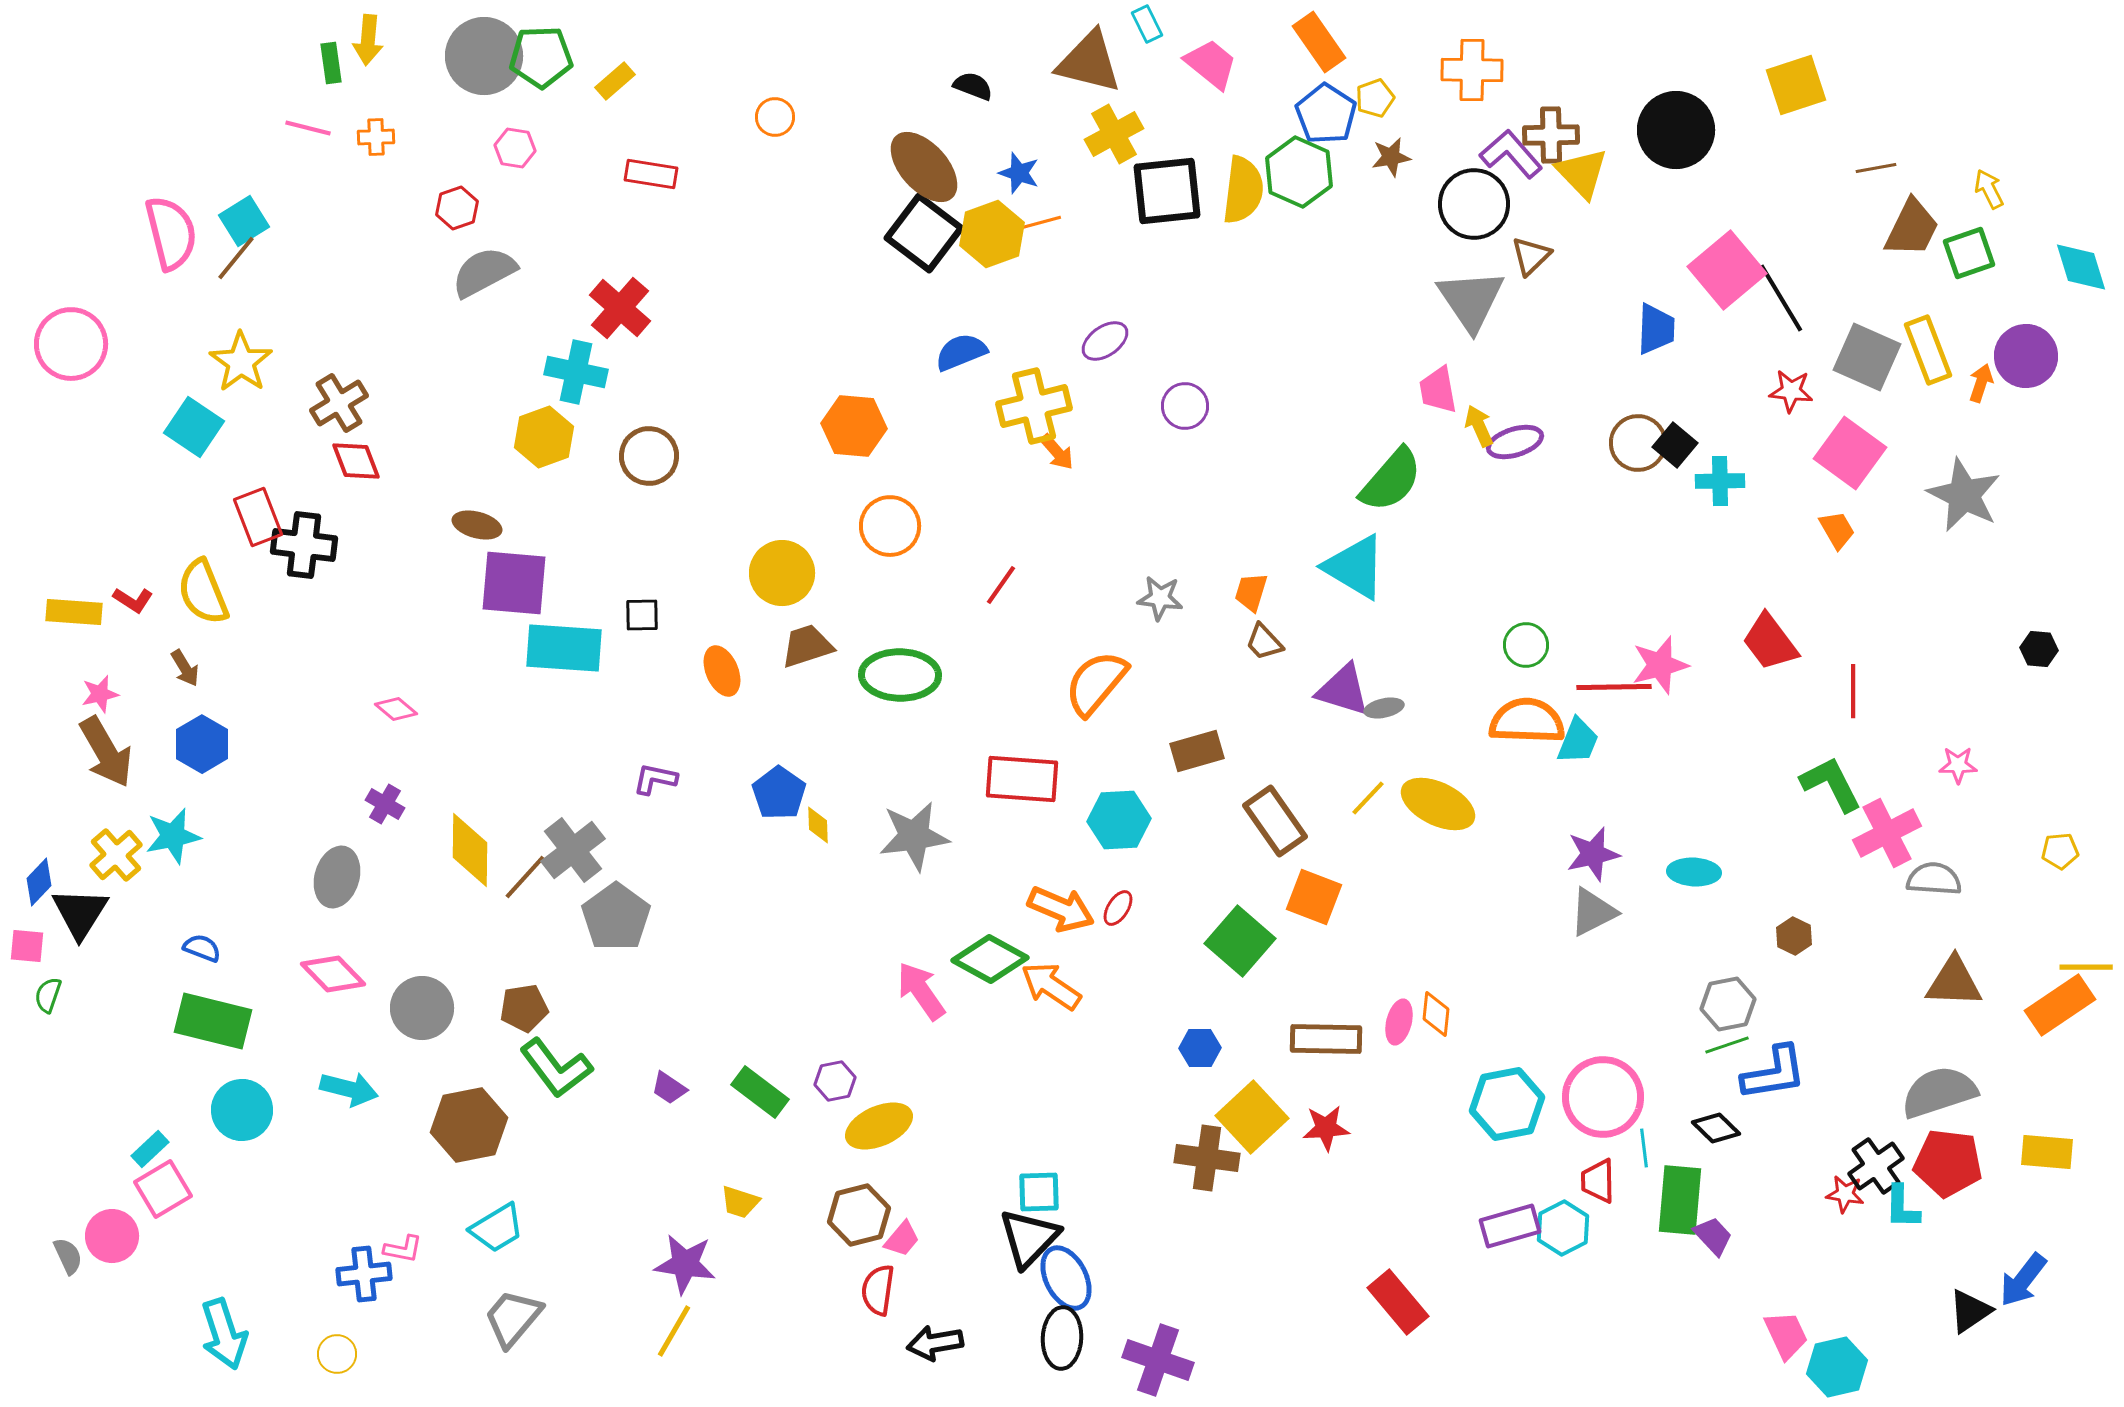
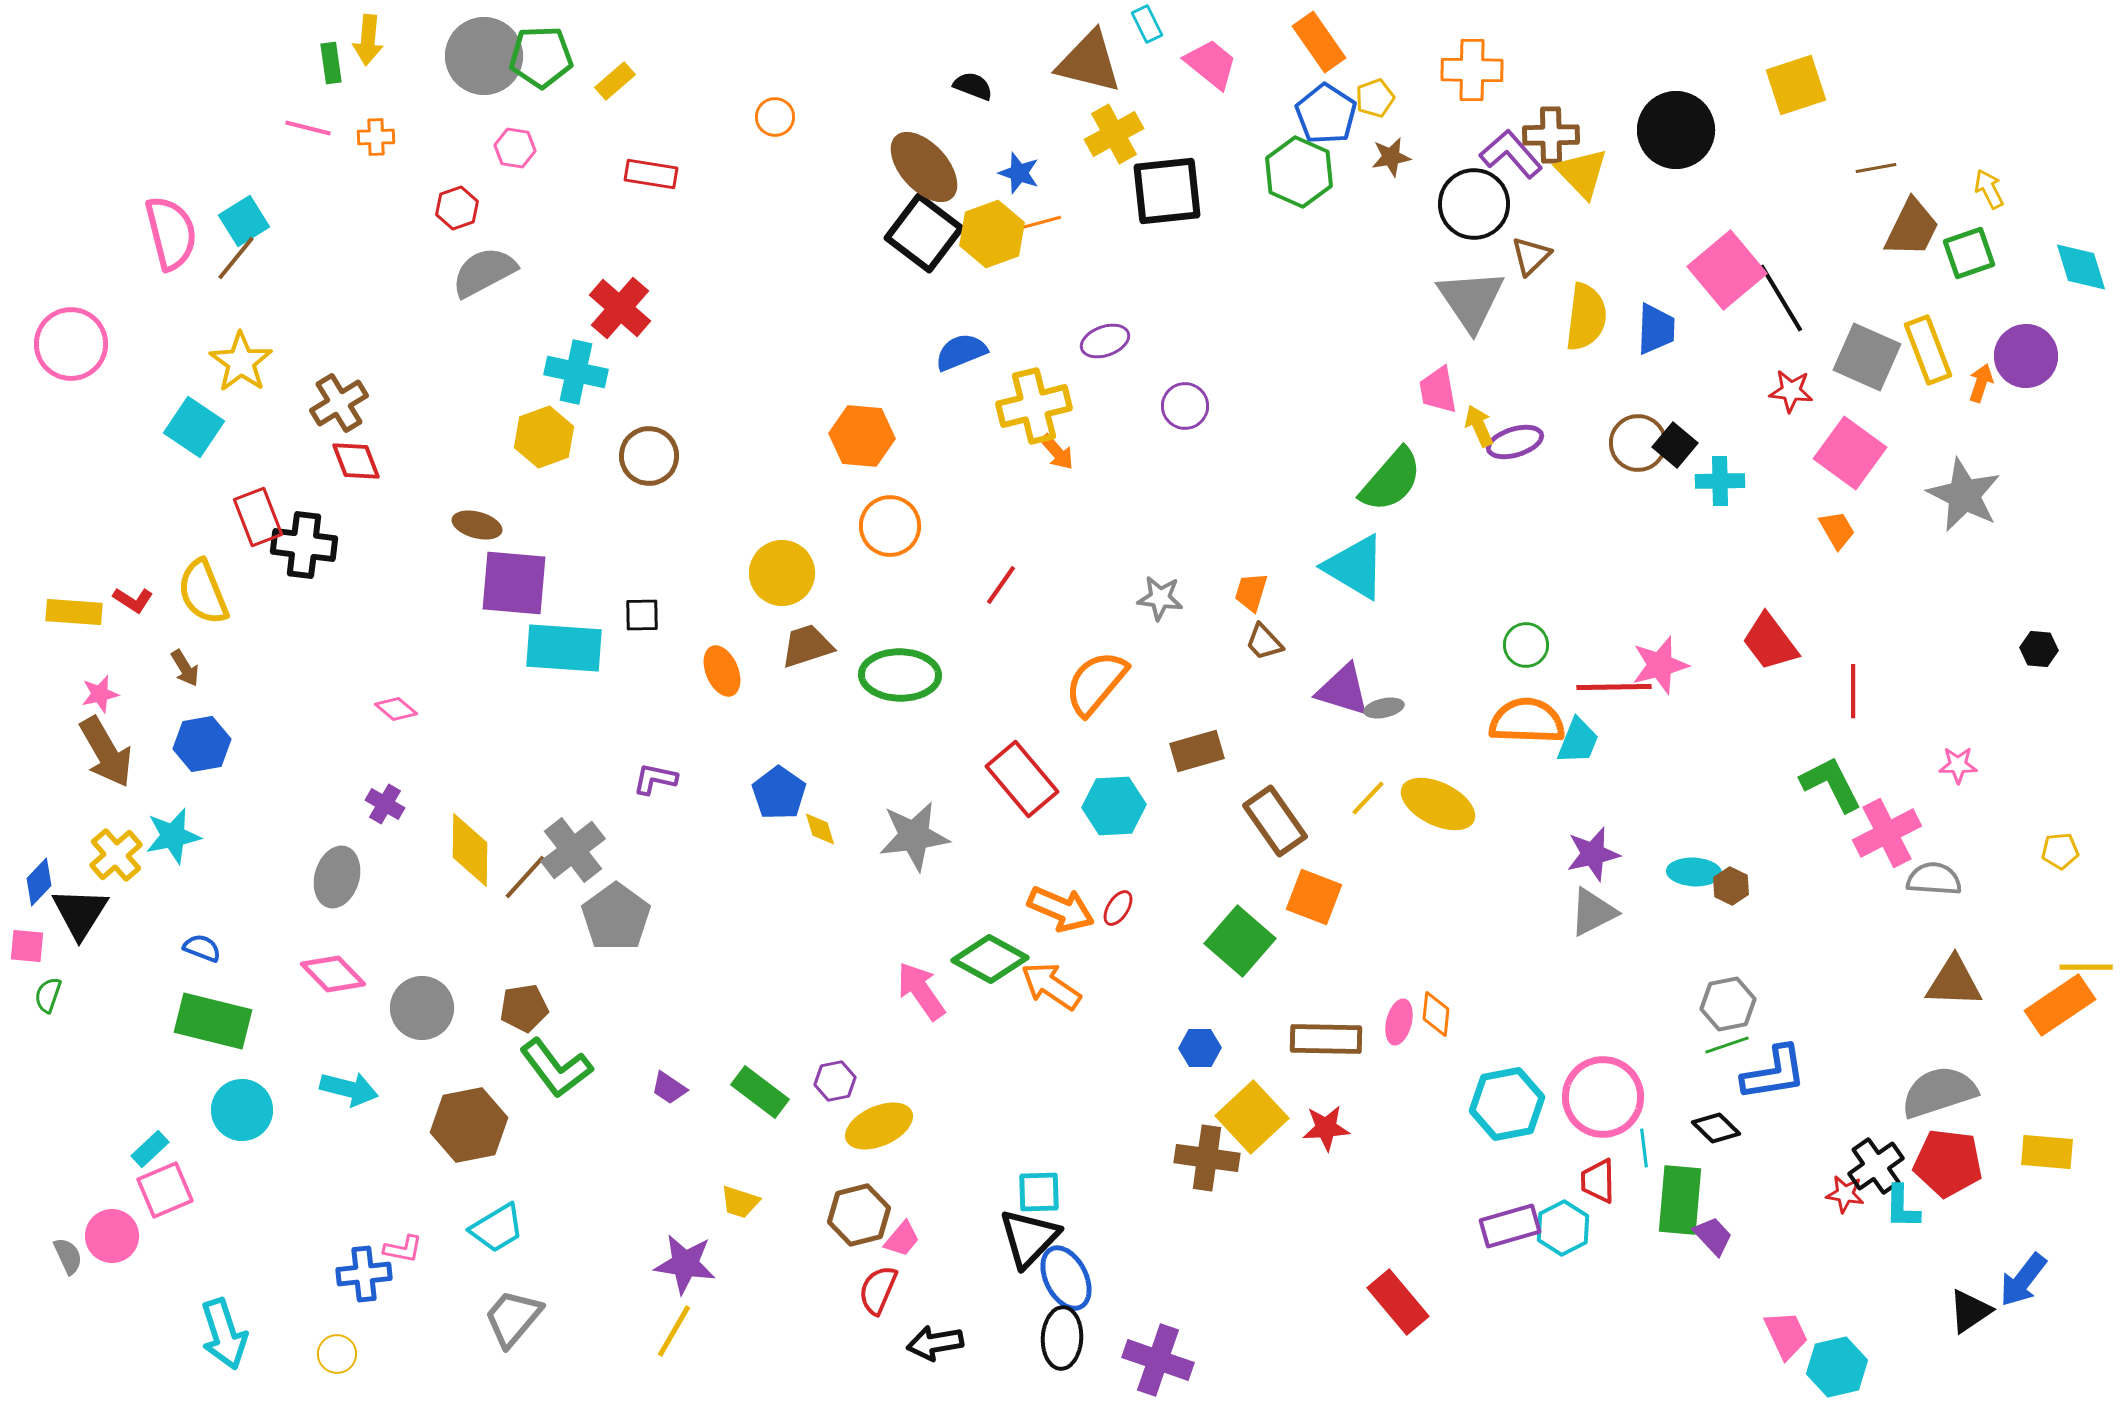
yellow semicircle at (1243, 190): moved 343 px right, 127 px down
purple ellipse at (1105, 341): rotated 15 degrees clockwise
orange hexagon at (854, 426): moved 8 px right, 10 px down
blue hexagon at (202, 744): rotated 20 degrees clockwise
red rectangle at (1022, 779): rotated 46 degrees clockwise
cyan hexagon at (1119, 820): moved 5 px left, 14 px up
yellow diamond at (818, 825): moved 2 px right, 4 px down; rotated 15 degrees counterclockwise
brown hexagon at (1794, 936): moved 63 px left, 50 px up
pink square at (163, 1189): moved 2 px right, 1 px down; rotated 8 degrees clockwise
red semicircle at (878, 1290): rotated 15 degrees clockwise
